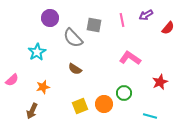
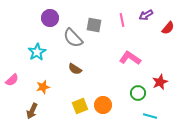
green circle: moved 14 px right
orange circle: moved 1 px left, 1 px down
